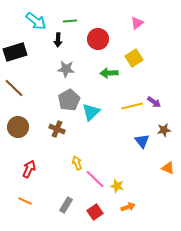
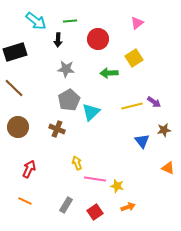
pink line: rotated 35 degrees counterclockwise
